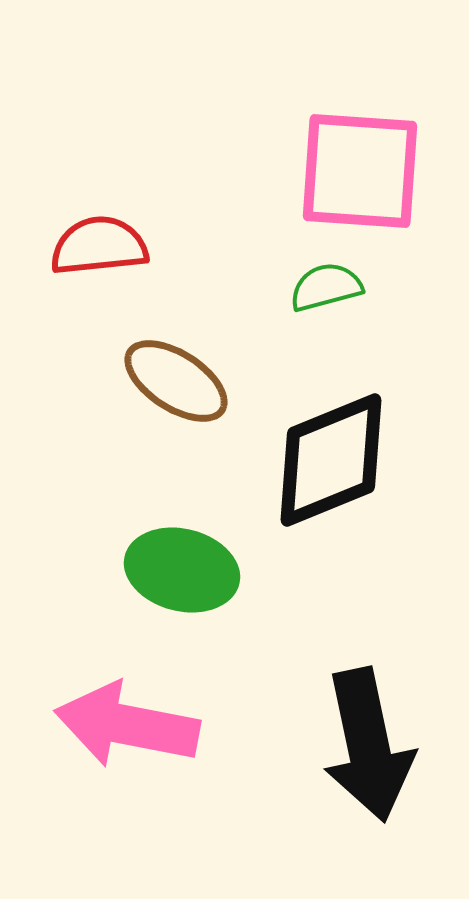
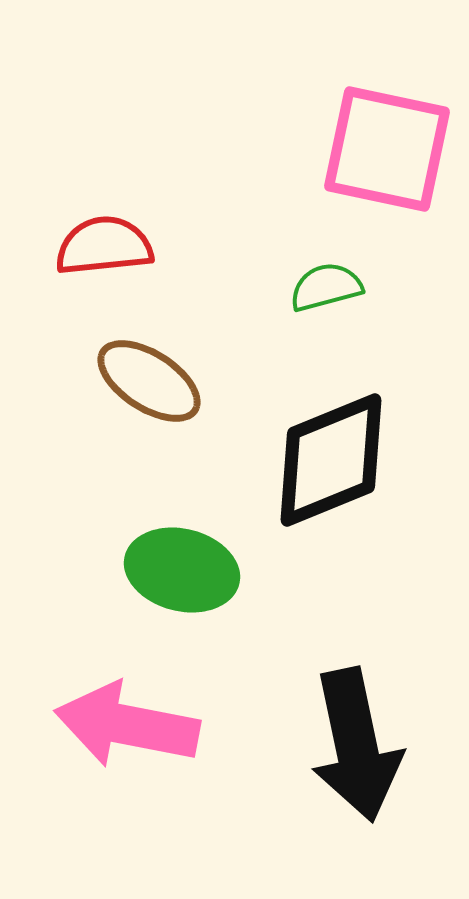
pink square: moved 27 px right, 22 px up; rotated 8 degrees clockwise
red semicircle: moved 5 px right
brown ellipse: moved 27 px left
black arrow: moved 12 px left
